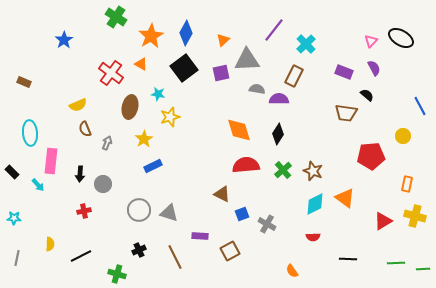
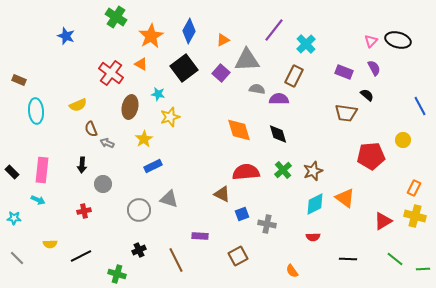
blue diamond at (186, 33): moved 3 px right, 2 px up
black ellipse at (401, 38): moved 3 px left, 2 px down; rotated 15 degrees counterclockwise
blue star at (64, 40): moved 2 px right, 4 px up; rotated 18 degrees counterclockwise
orange triangle at (223, 40): rotated 16 degrees clockwise
purple square at (221, 73): rotated 36 degrees counterclockwise
brown rectangle at (24, 82): moved 5 px left, 2 px up
brown semicircle at (85, 129): moved 6 px right
cyan ellipse at (30, 133): moved 6 px right, 22 px up
black diamond at (278, 134): rotated 50 degrees counterclockwise
yellow circle at (403, 136): moved 4 px down
gray arrow at (107, 143): rotated 88 degrees counterclockwise
pink rectangle at (51, 161): moved 9 px left, 9 px down
red semicircle at (246, 165): moved 7 px down
brown star at (313, 171): rotated 30 degrees clockwise
black arrow at (80, 174): moved 2 px right, 9 px up
orange rectangle at (407, 184): moved 7 px right, 4 px down; rotated 14 degrees clockwise
cyan arrow at (38, 185): moved 15 px down; rotated 24 degrees counterclockwise
gray triangle at (169, 213): moved 14 px up
gray cross at (267, 224): rotated 18 degrees counterclockwise
yellow semicircle at (50, 244): rotated 88 degrees clockwise
brown square at (230, 251): moved 8 px right, 5 px down
brown line at (175, 257): moved 1 px right, 3 px down
gray line at (17, 258): rotated 56 degrees counterclockwise
green line at (396, 263): moved 1 px left, 4 px up; rotated 42 degrees clockwise
